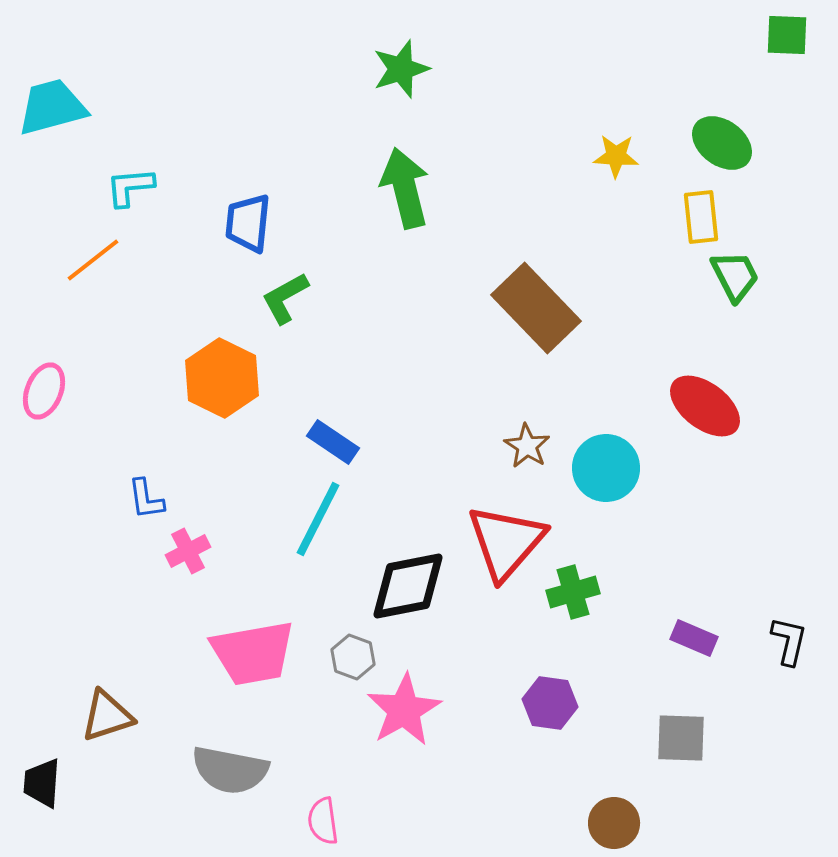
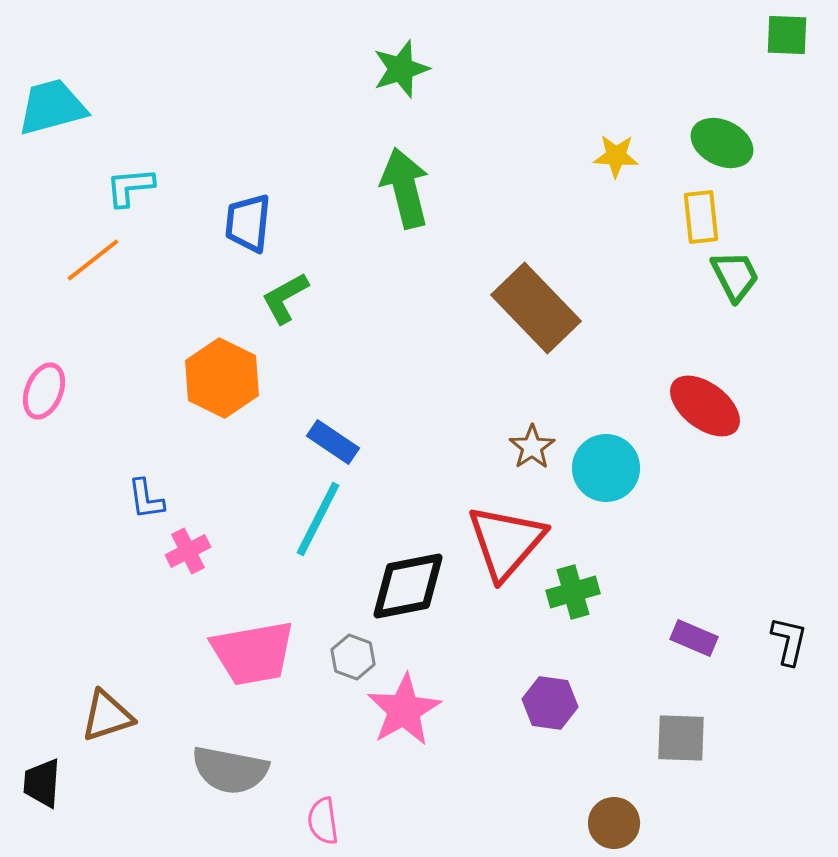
green ellipse: rotated 10 degrees counterclockwise
brown star: moved 5 px right, 1 px down; rotated 6 degrees clockwise
